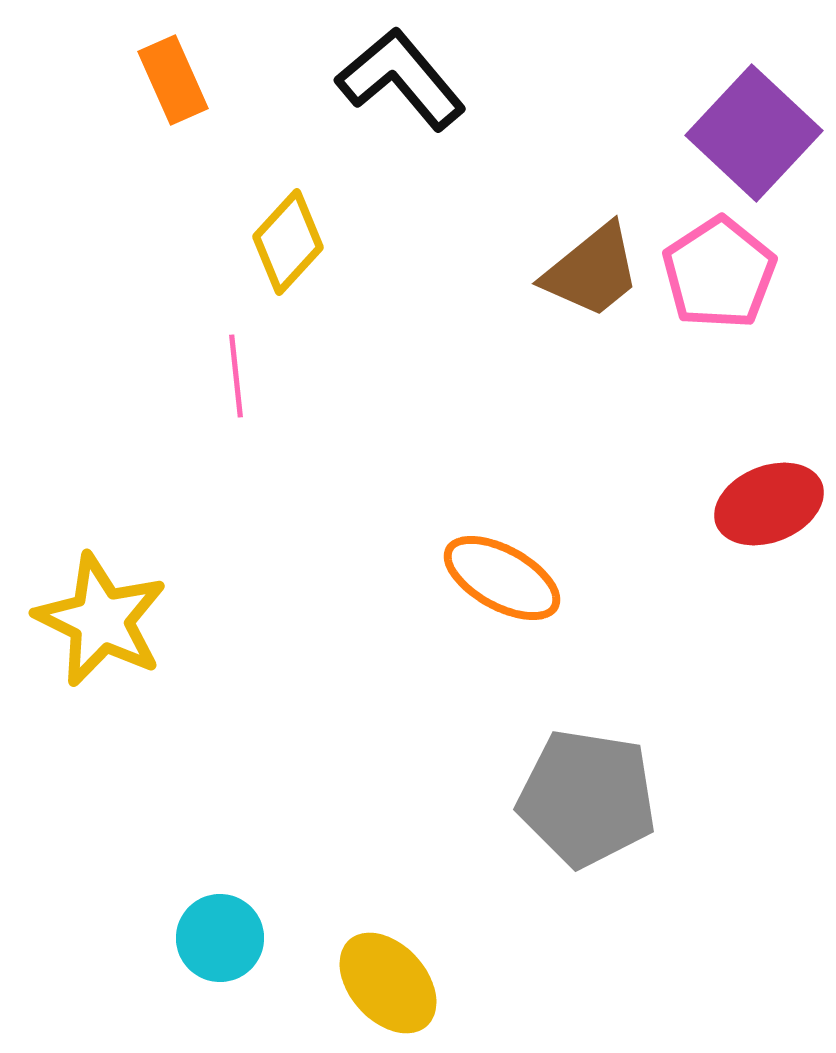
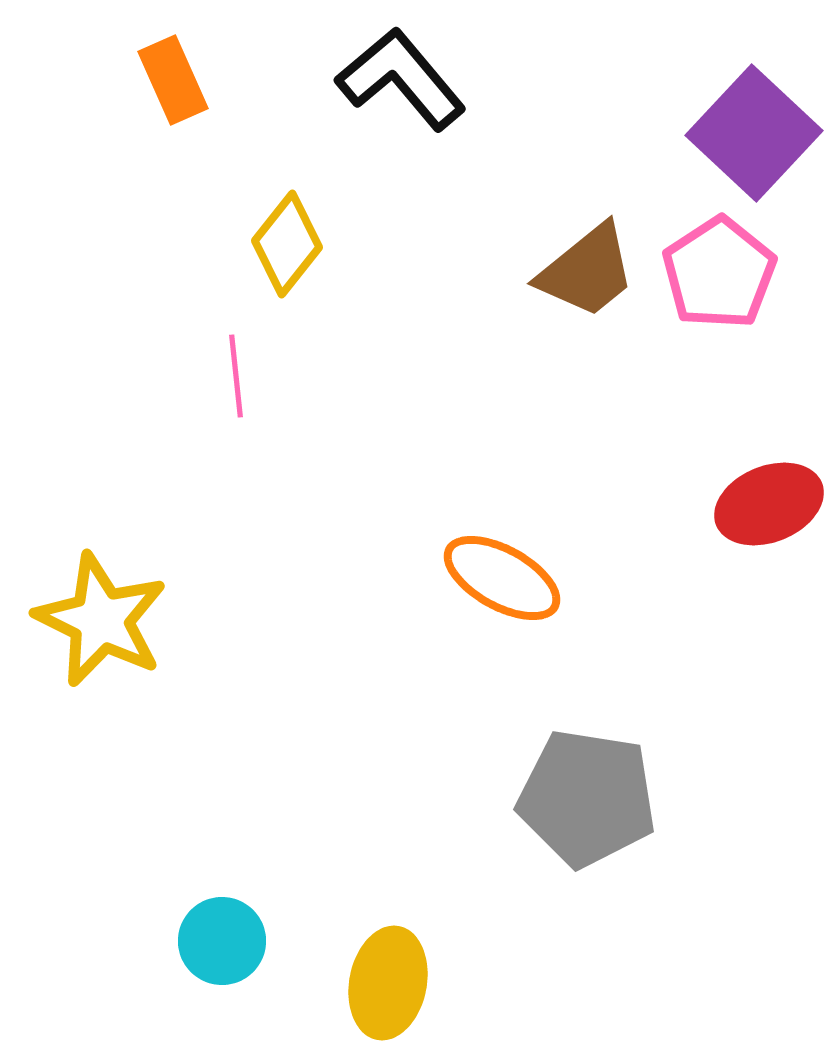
yellow diamond: moved 1 px left, 2 px down; rotated 4 degrees counterclockwise
brown trapezoid: moved 5 px left
cyan circle: moved 2 px right, 3 px down
yellow ellipse: rotated 53 degrees clockwise
